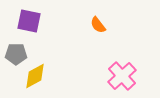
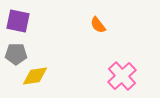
purple square: moved 11 px left
yellow diamond: rotated 20 degrees clockwise
